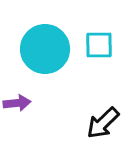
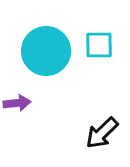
cyan circle: moved 1 px right, 2 px down
black arrow: moved 1 px left, 10 px down
